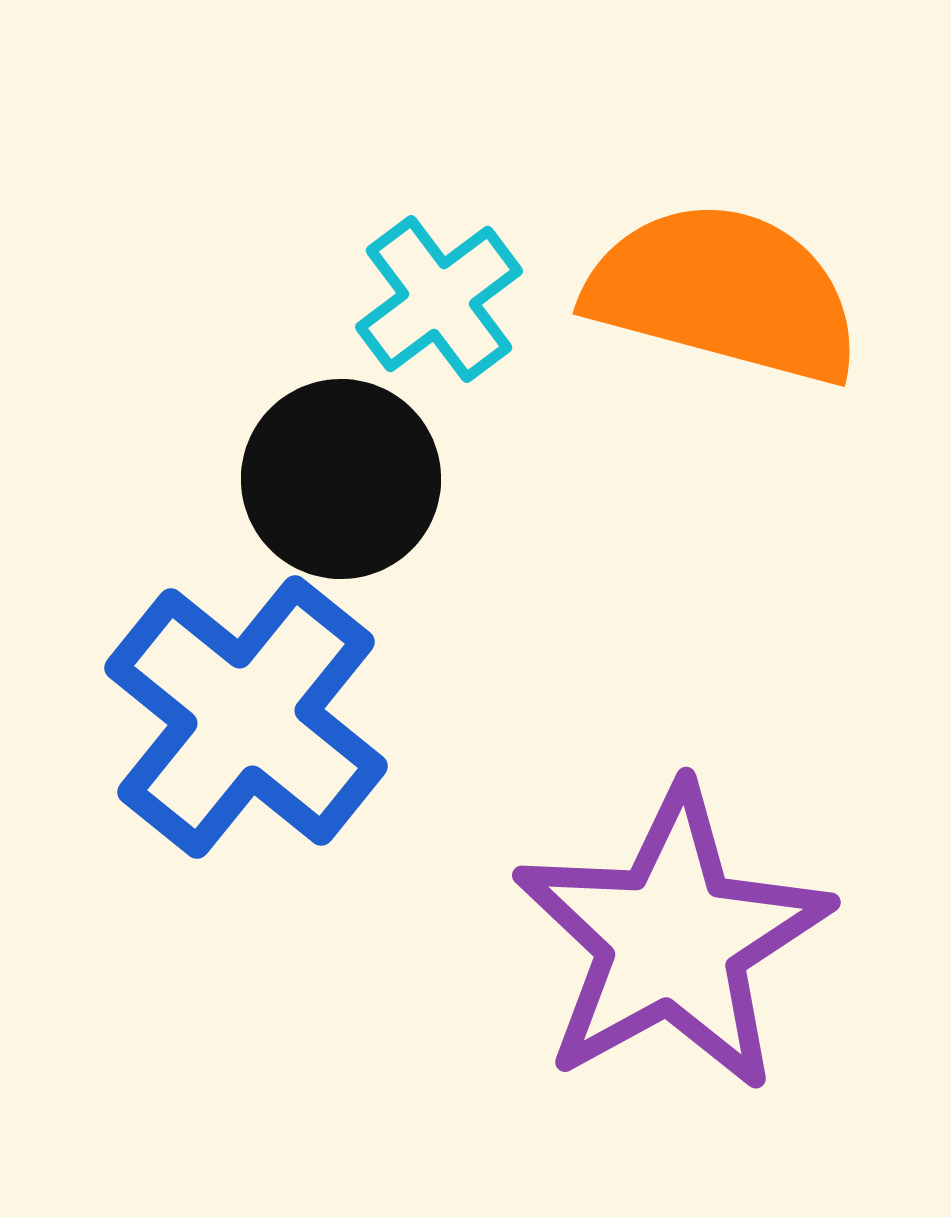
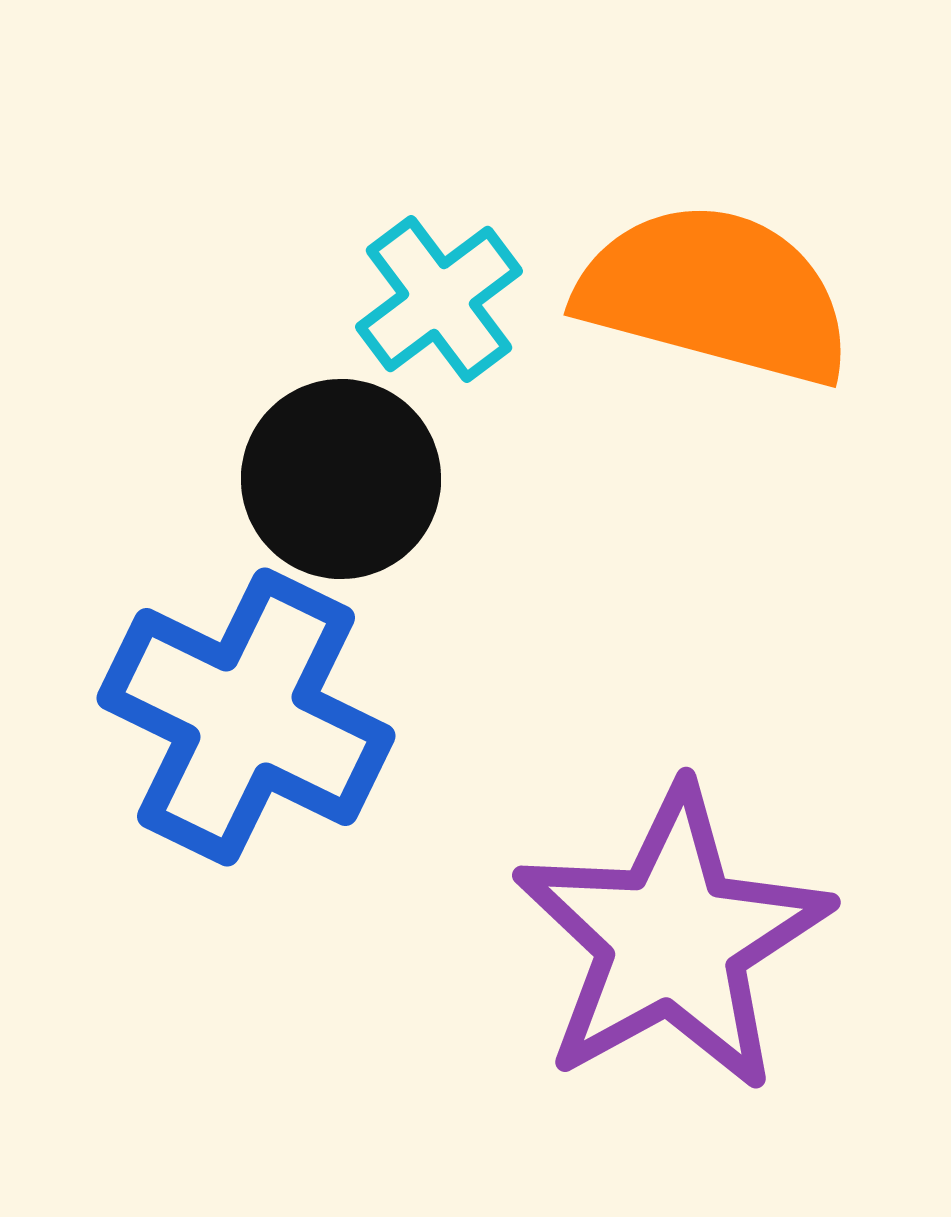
orange semicircle: moved 9 px left, 1 px down
blue cross: rotated 13 degrees counterclockwise
